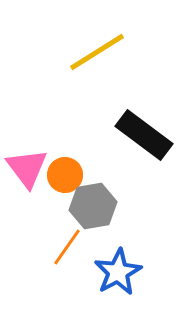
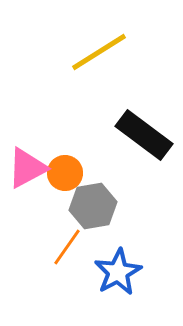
yellow line: moved 2 px right
pink triangle: rotated 39 degrees clockwise
orange circle: moved 2 px up
